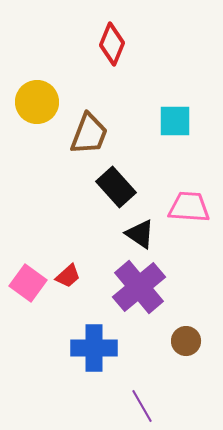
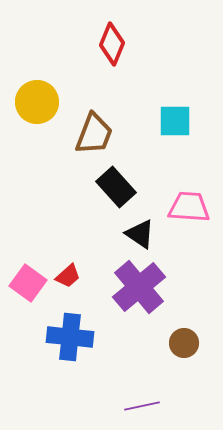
brown trapezoid: moved 5 px right
brown circle: moved 2 px left, 2 px down
blue cross: moved 24 px left, 11 px up; rotated 6 degrees clockwise
purple line: rotated 72 degrees counterclockwise
